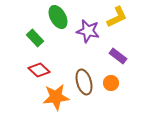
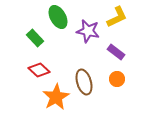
purple rectangle: moved 2 px left, 4 px up
orange circle: moved 6 px right, 4 px up
orange star: rotated 24 degrees counterclockwise
